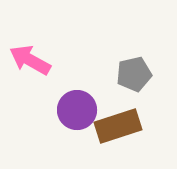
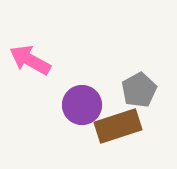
gray pentagon: moved 5 px right, 16 px down; rotated 16 degrees counterclockwise
purple circle: moved 5 px right, 5 px up
